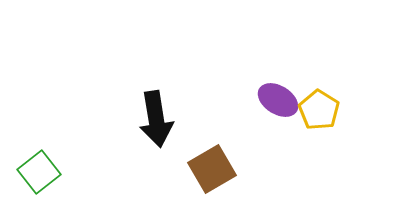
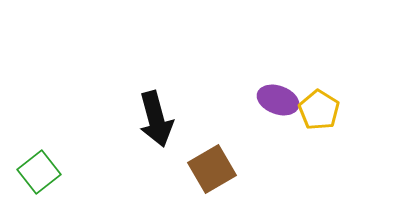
purple ellipse: rotated 12 degrees counterclockwise
black arrow: rotated 6 degrees counterclockwise
